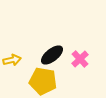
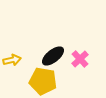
black ellipse: moved 1 px right, 1 px down
